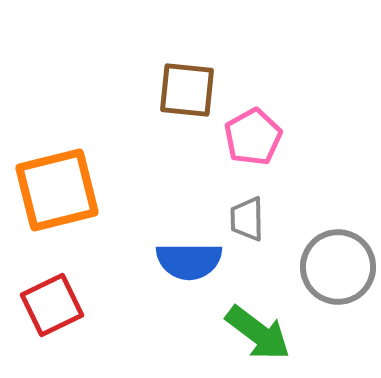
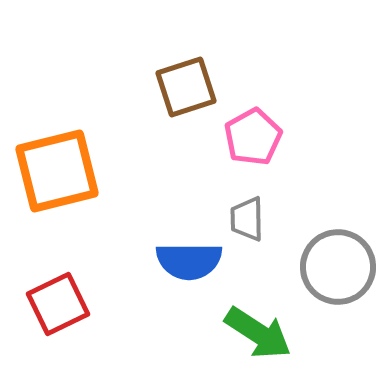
brown square: moved 1 px left, 3 px up; rotated 24 degrees counterclockwise
orange square: moved 19 px up
red square: moved 6 px right, 1 px up
green arrow: rotated 4 degrees counterclockwise
